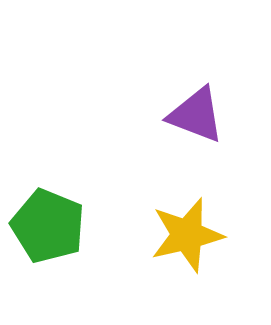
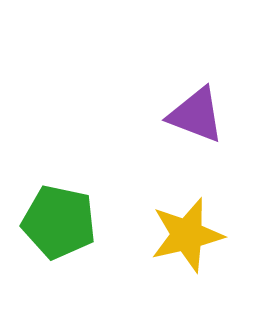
green pentagon: moved 11 px right, 4 px up; rotated 10 degrees counterclockwise
